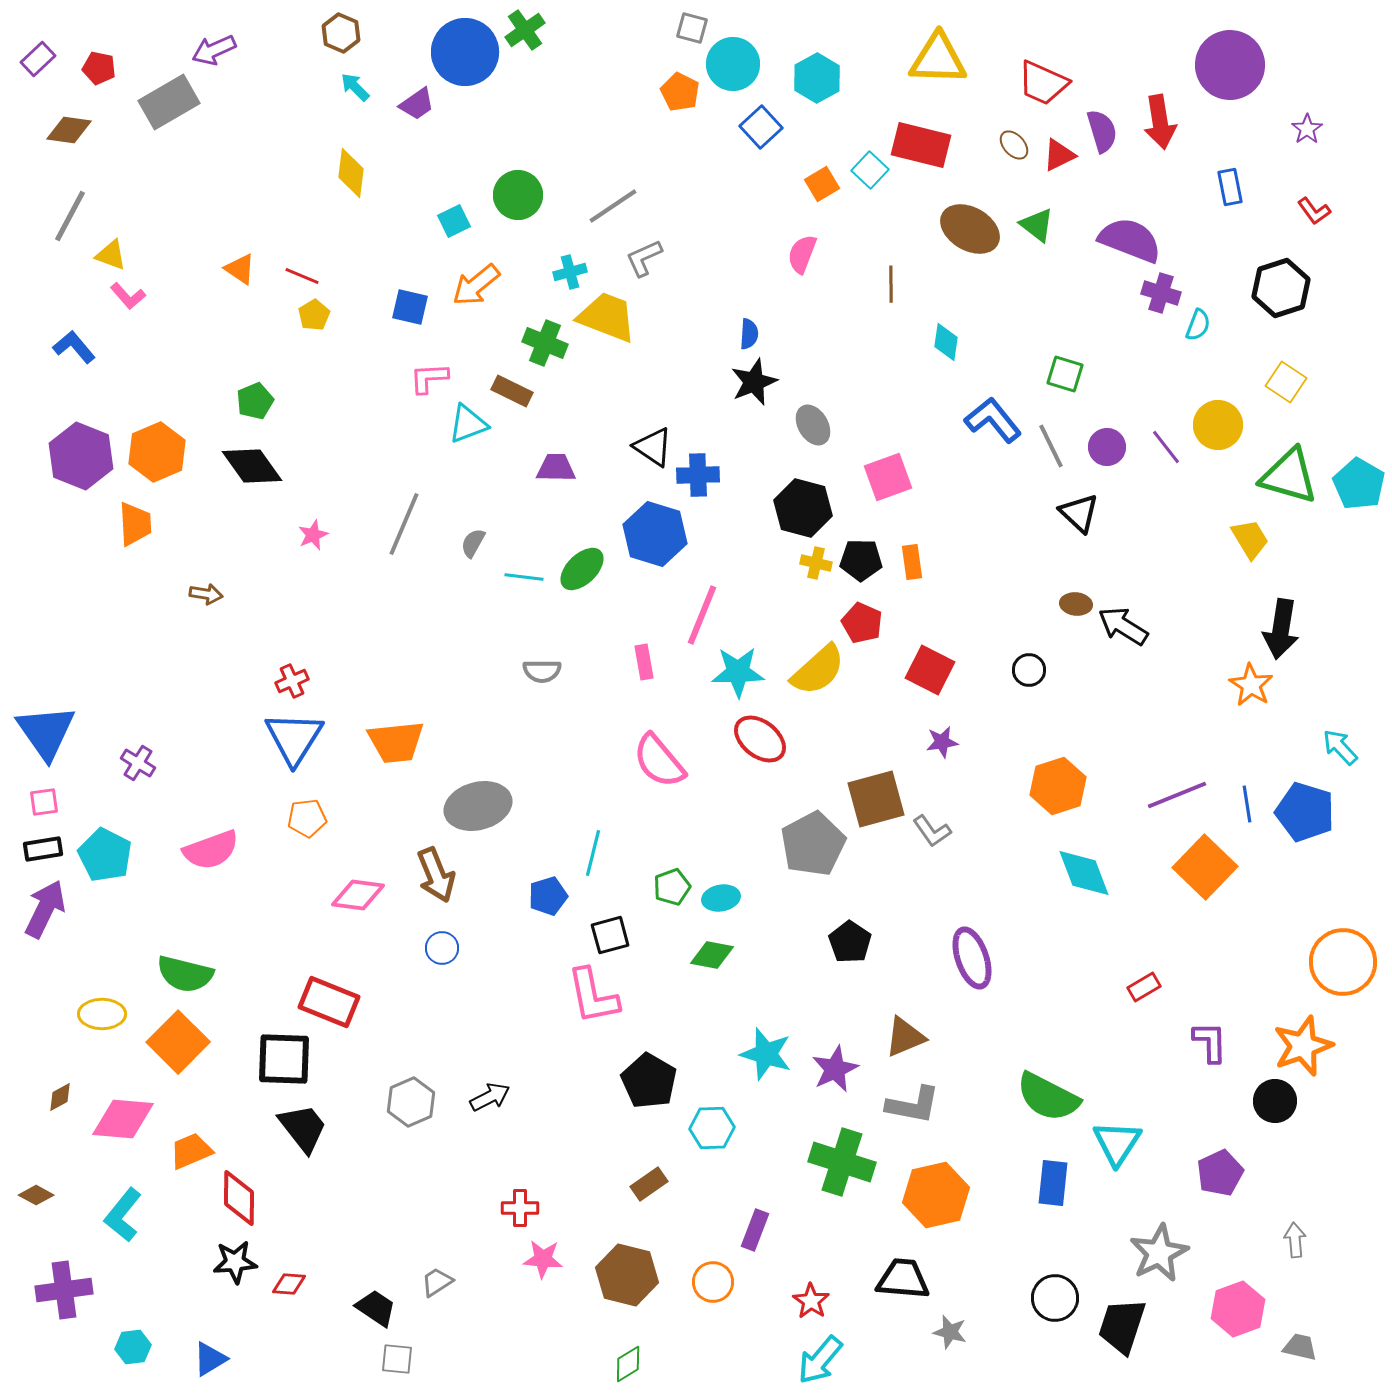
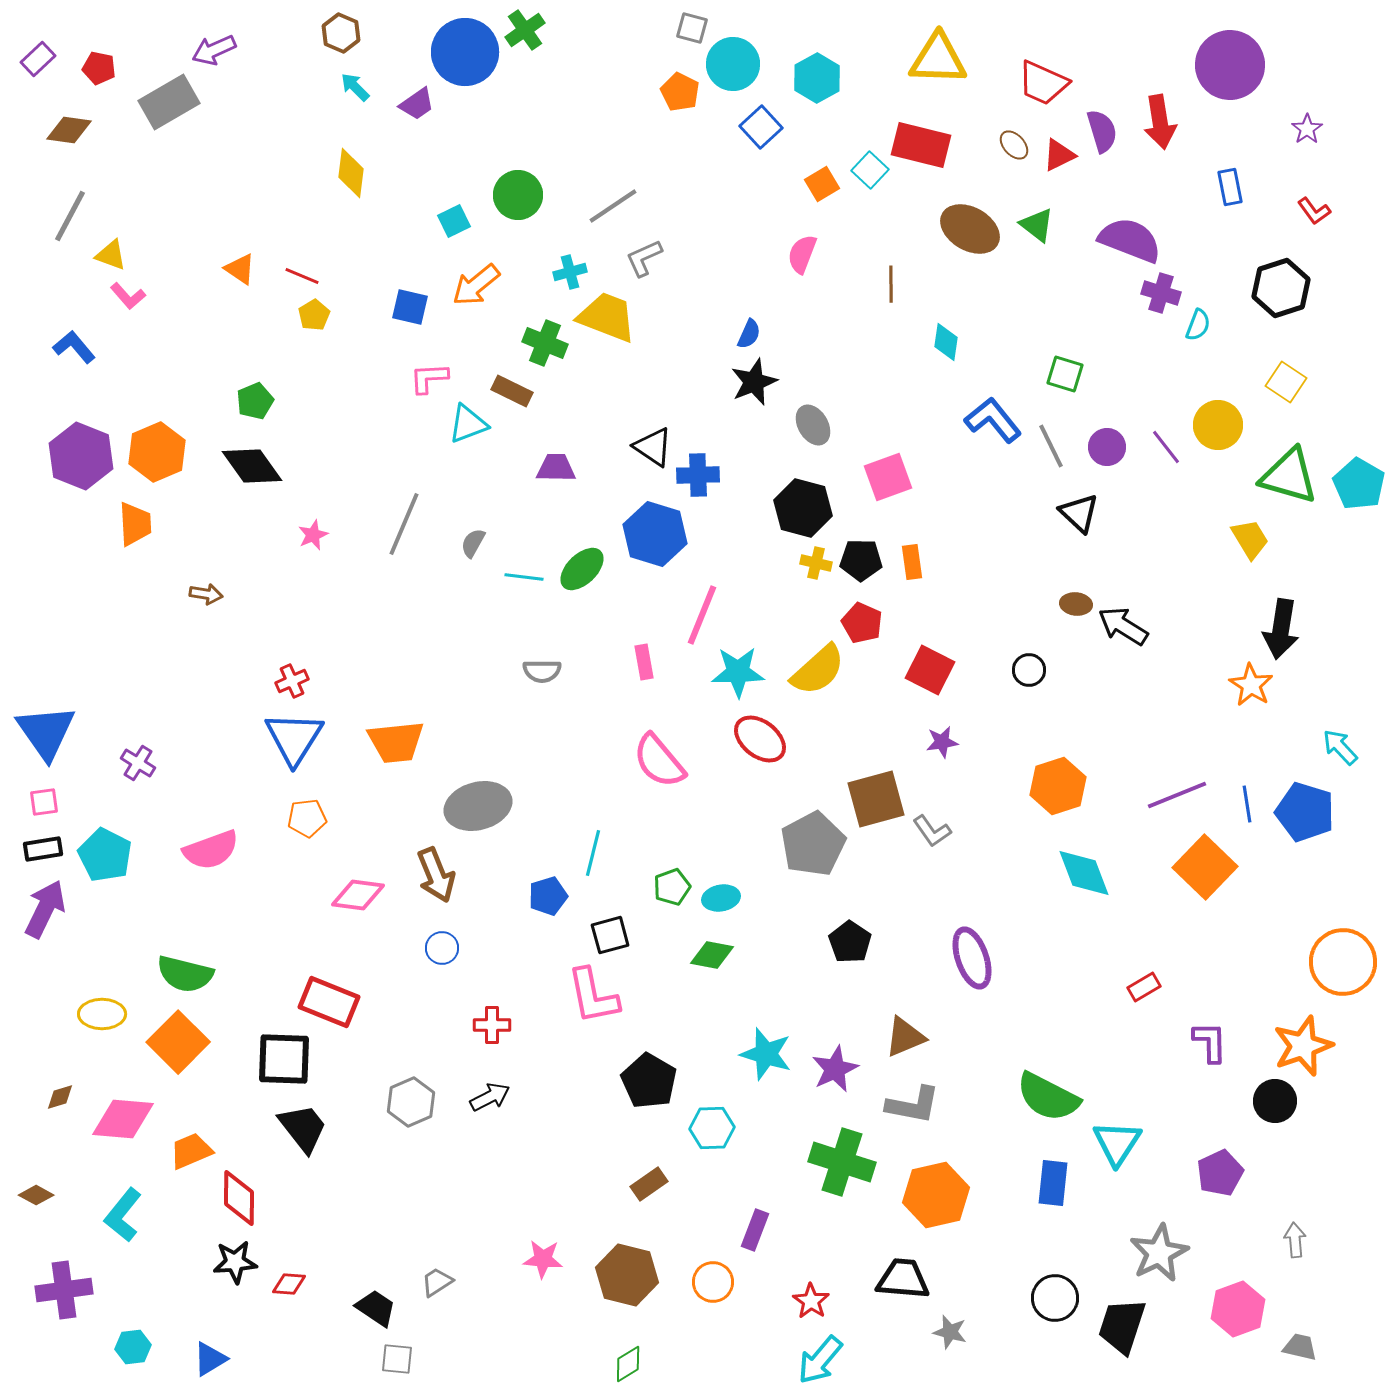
blue semicircle at (749, 334): rotated 20 degrees clockwise
brown diamond at (60, 1097): rotated 12 degrees clockwise
red cross at (520, 1208): moved 28 px left, 183 px up
